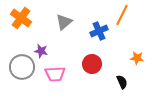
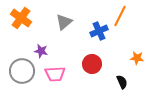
orange line: moved 2 px left, 1 px down
gray circle: moved 4 px down
